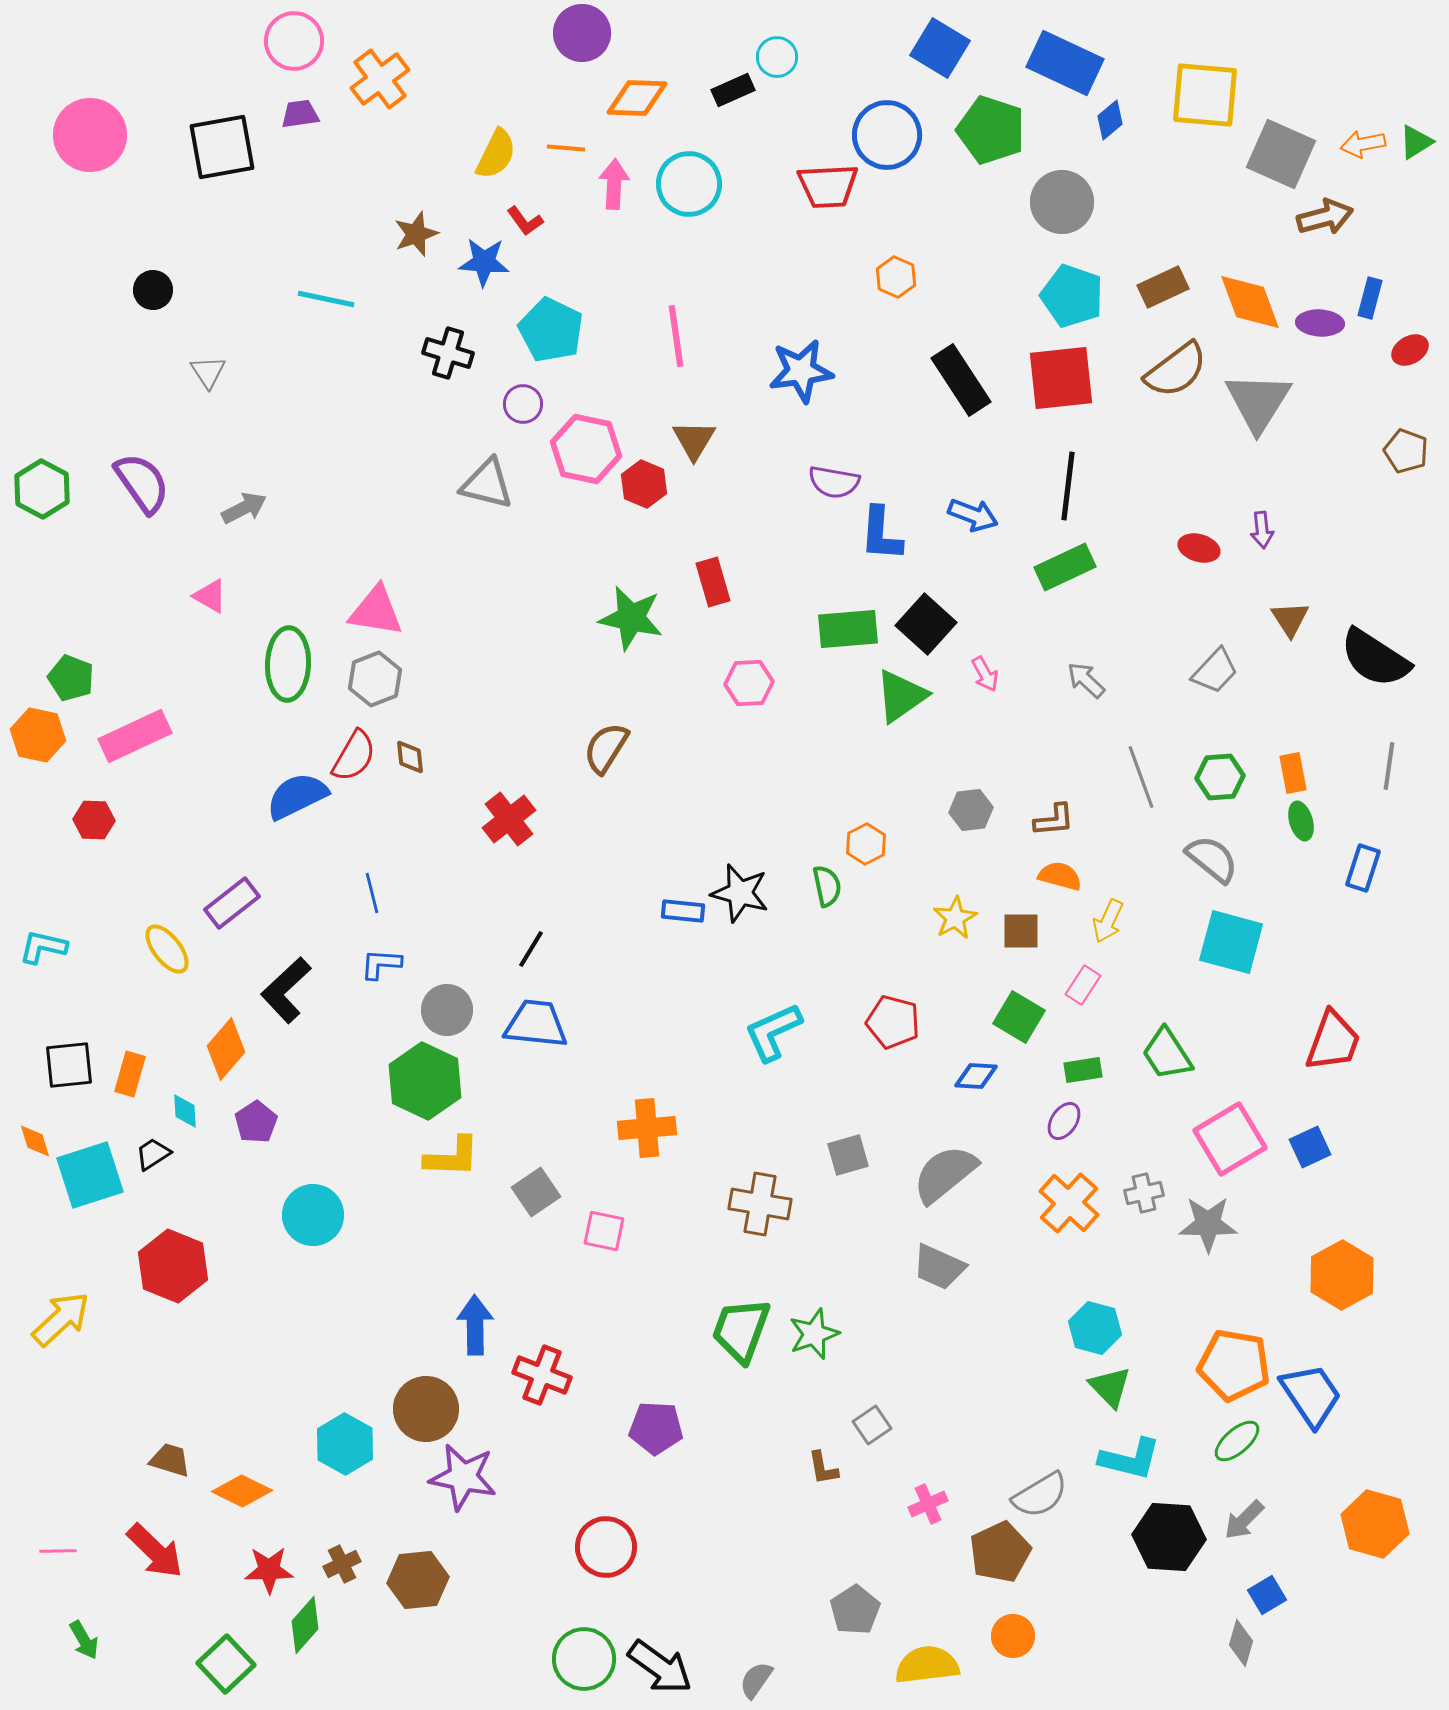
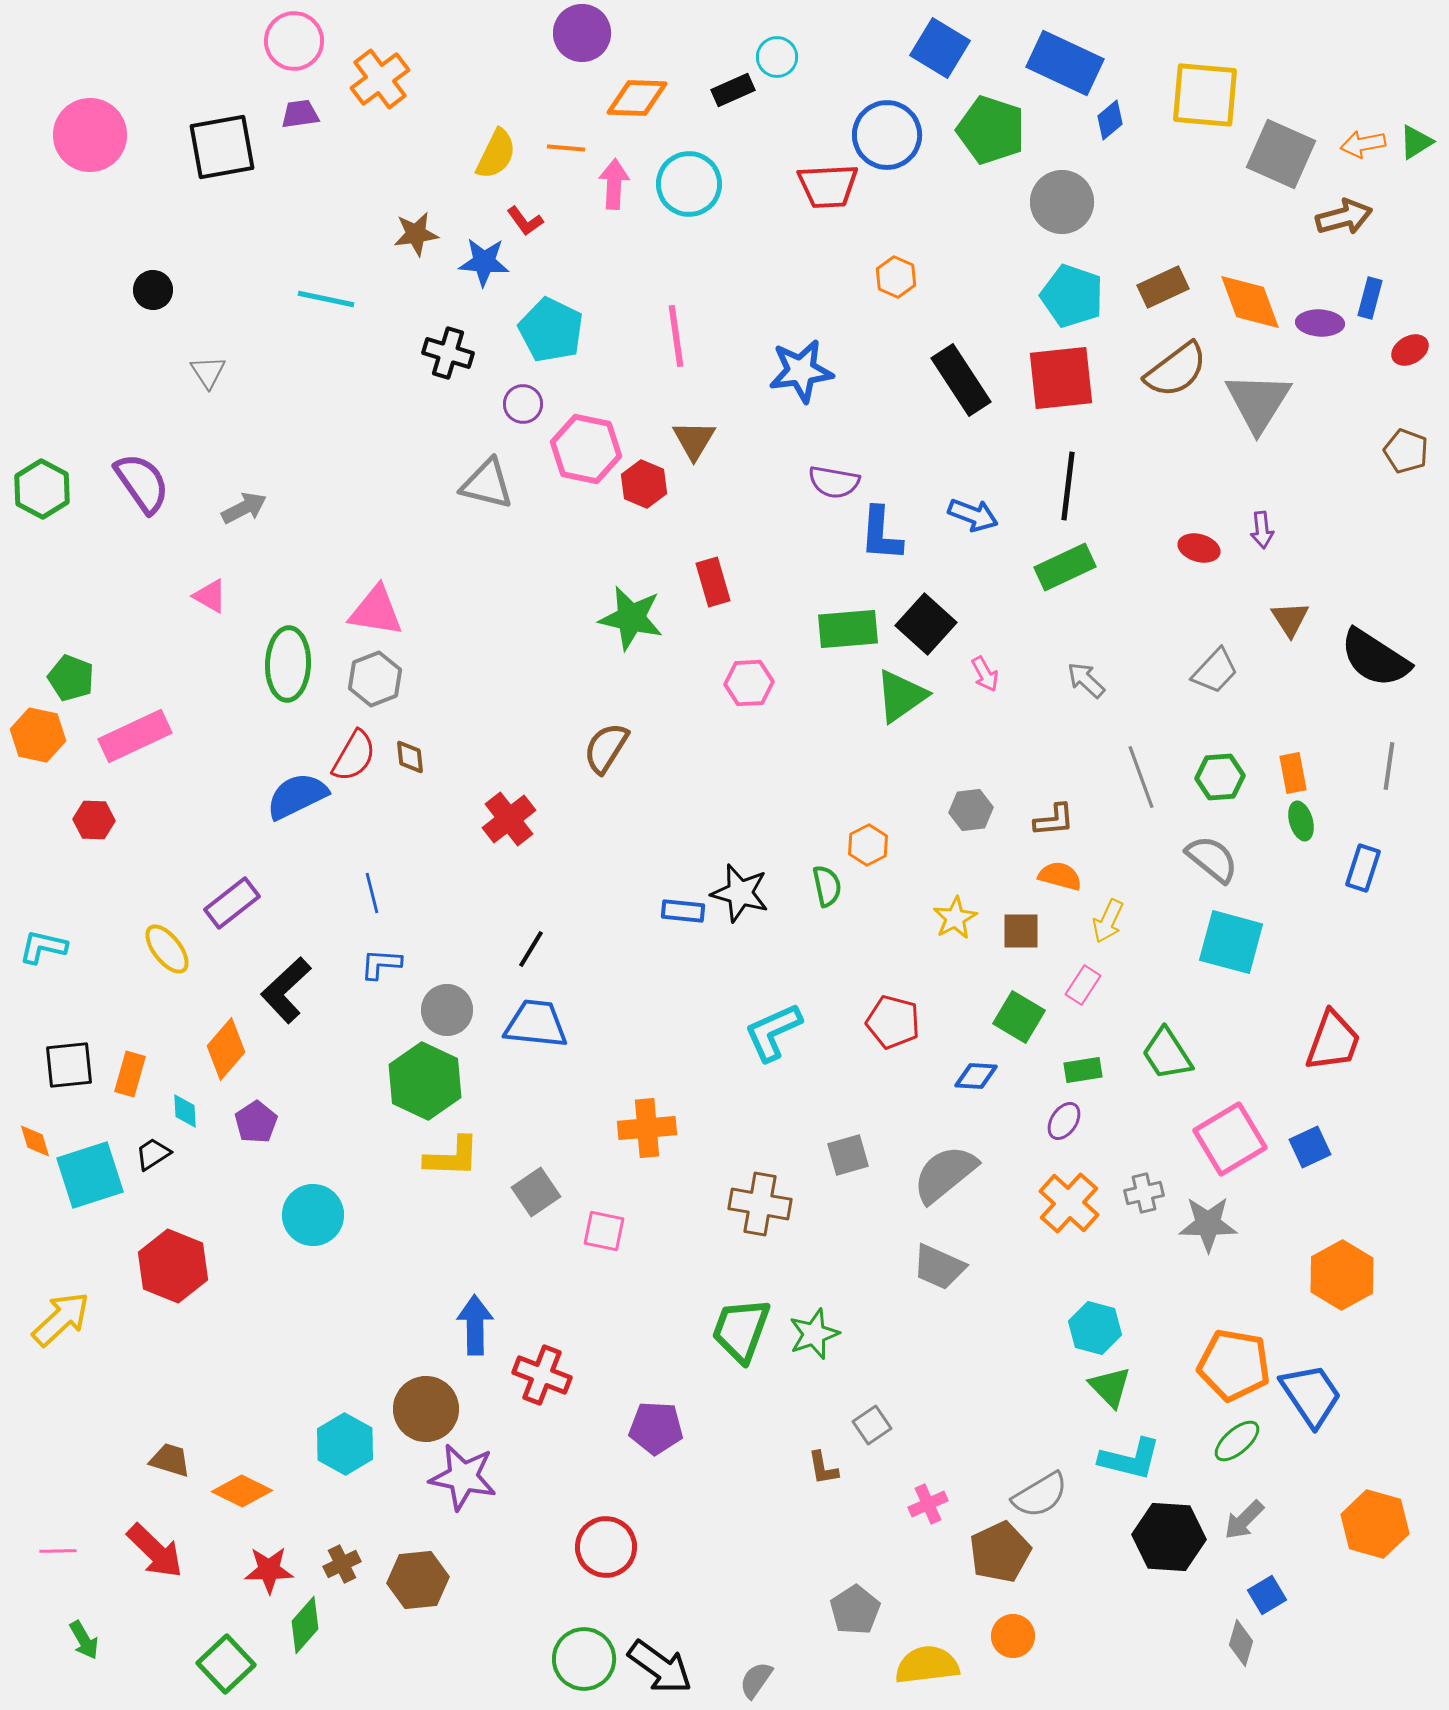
brown arrow at (1325, 217): moved 19 px right
brown star at (416, 234): rotated 12 degrees clockwise
orange hexagon at (866, 844): moved 2 px right, 1 px down
